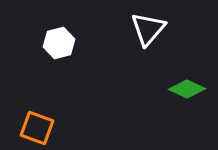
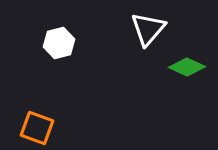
green diamond: moved 22 px up
